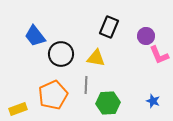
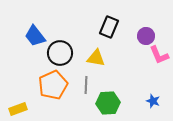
black circle: moved 1 px left, 1 px up
orange pentagon: moved 10 px up
